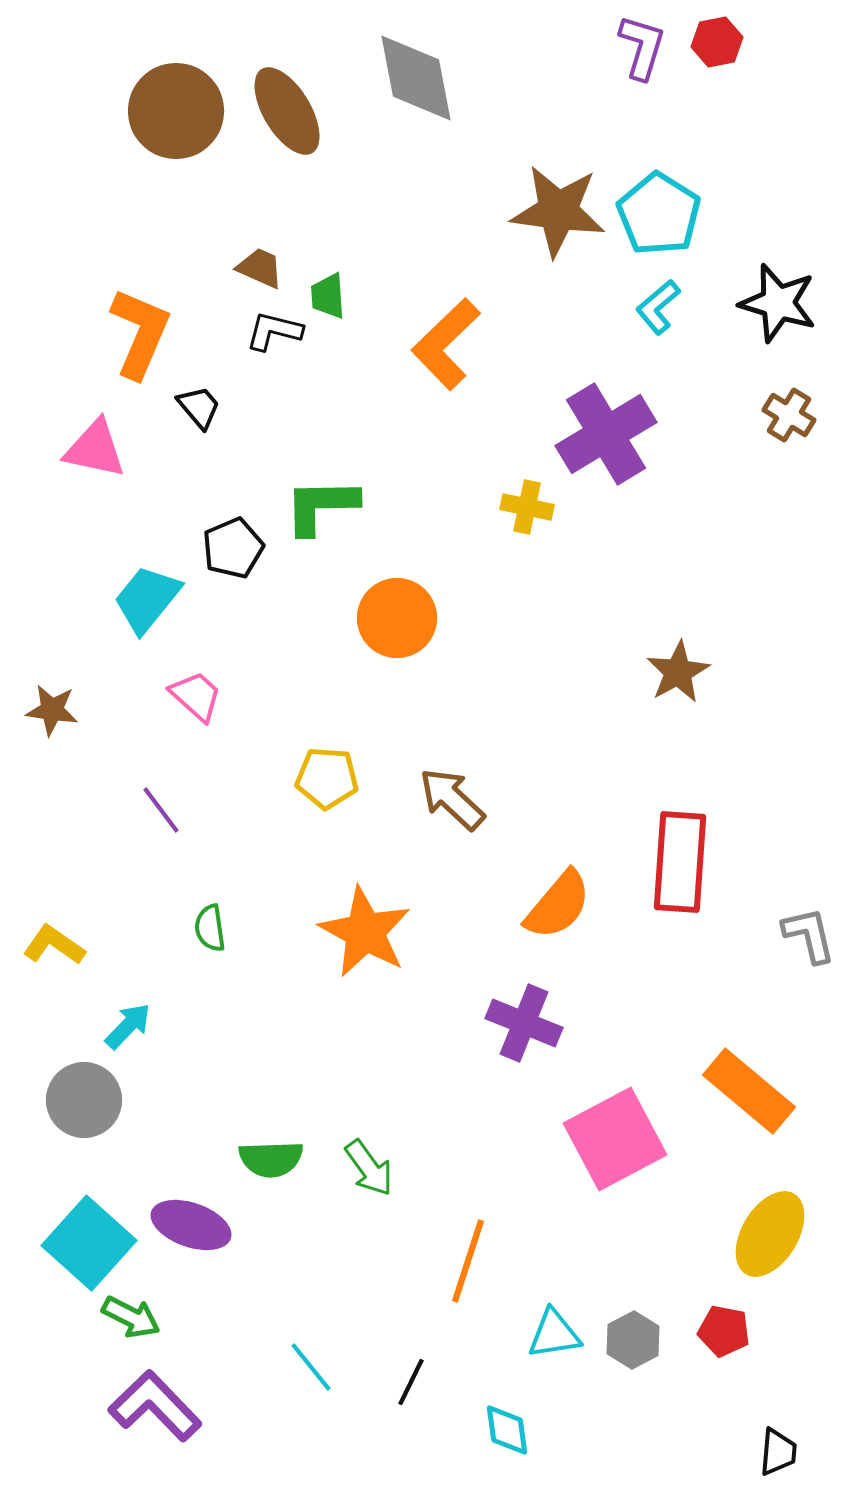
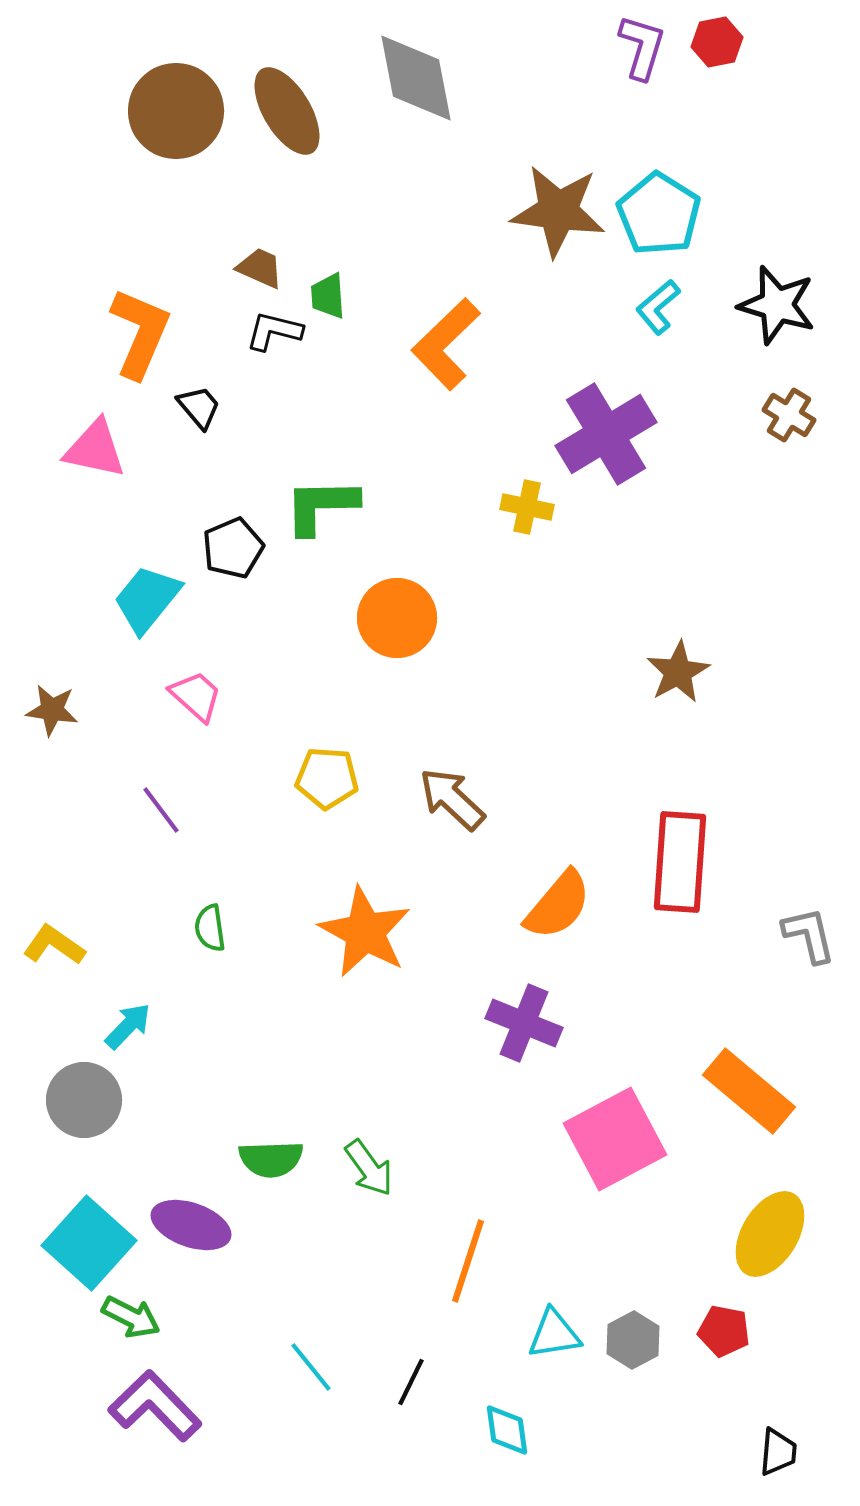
black star at (778, 303): moved 1 px left, 2 px down
